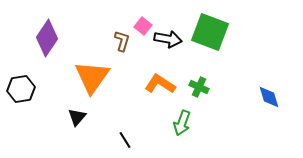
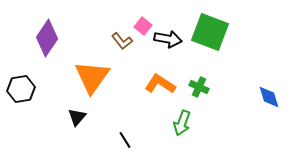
brown L-shape: rotated 125 degrees clockwise
